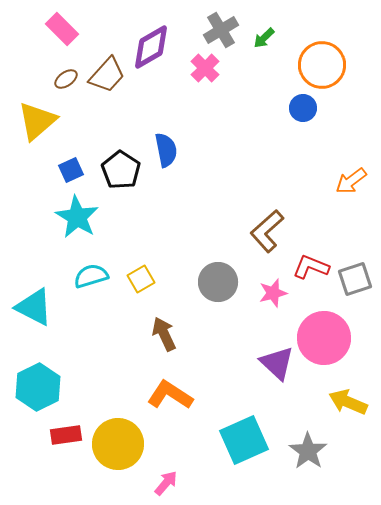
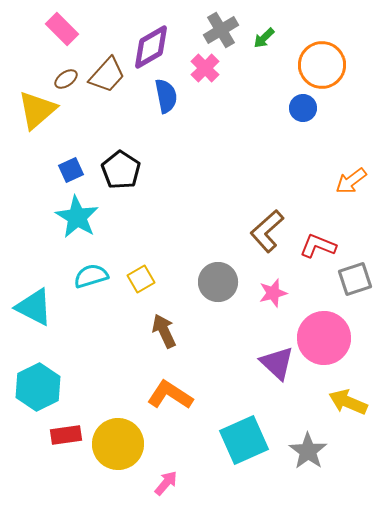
yellow triangle: moved 11 px up
blue semicircle: moved 54 px up
red L-shape: moved 7 px right, 21 px up
brown arrow: moved 3 px up
